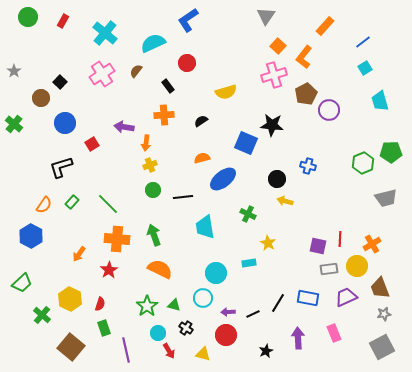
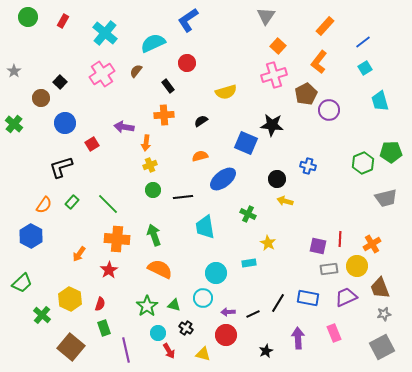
orange L-shape at (304, 57): moved 15 px right, 5 px down
orange semicircle at (202, 158): moved 2 px left, 2 px up
